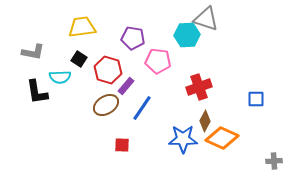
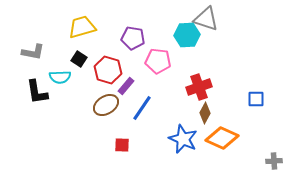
yellow trapezoid: rotated 8 degrees counterclockwise
brown diamond: moved 8 px up
blue star: rotated 24 degrees clockwise
